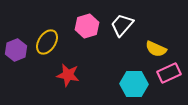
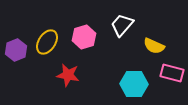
pink hexagon: moved 3 px left, 11 px down
yellow semicircle: moved 2 px left, 3 px up
pink rectangle: moved 3 px right; rotated 40 degrees clockwise
